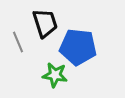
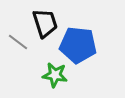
gray line: rotated 30 degrees counterclockwise
blue pentagon: moved 2 px up
